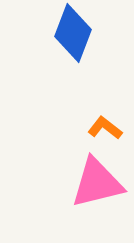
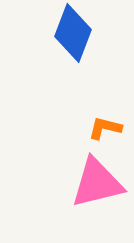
orange L-shape: rotated 24 degrees counterclockwise
